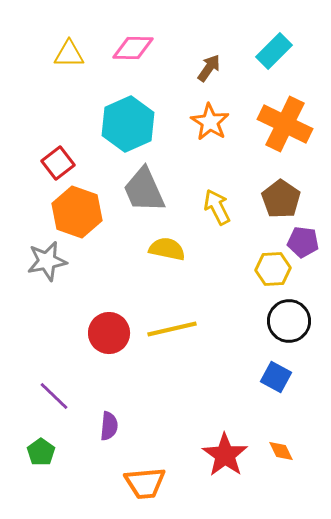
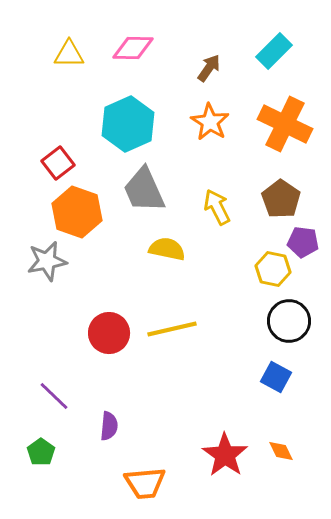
yellow hexagon: rotated 16 degrees clockwise
